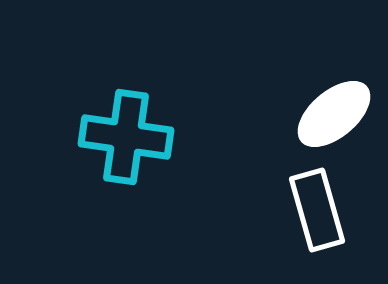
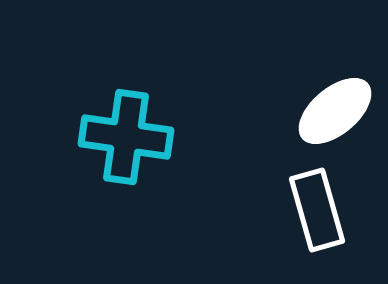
white ellipse: moved 1 px right, 3 px up
